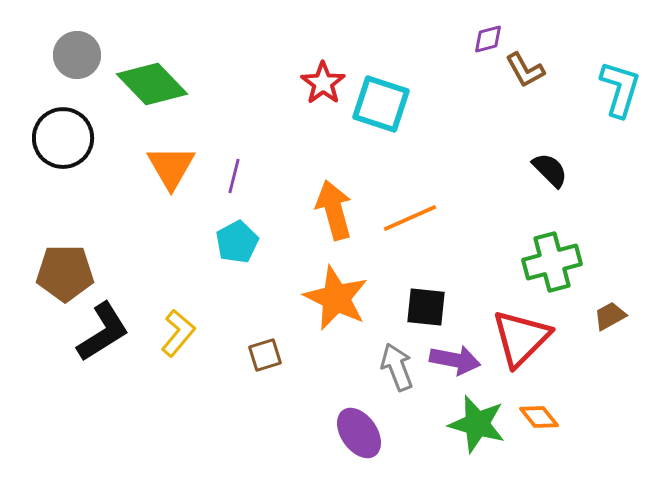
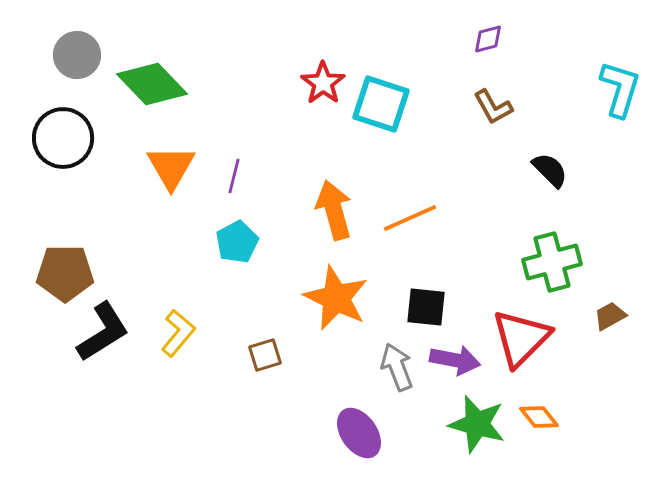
brown L-shape: moved 32 px left, 37 px down
